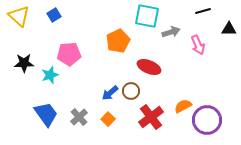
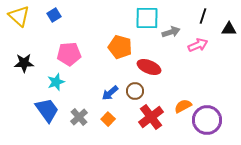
black line: moved 5 px down; rotated 56 degrees counterclockwise
cyan square: moved 2 px down; rotated 10 degrees counterclockwise
orange pentagon: moved 2 px right, 6 px down; rotated 30 degrees counterclockwise
pink arrow: rotated 90 degrees counterclockwise
cyan star: moved 6 px right, 7 px down
brown circle: moved 4 px right
blue trapezoid: moved 1 px right, 4 px up
